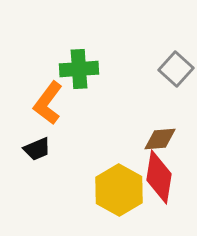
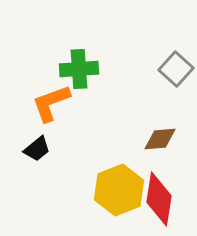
orange L-shape: moved 3 px right; rotated 33 degrees clockwise
black trapezoid: rotated 16 degrees counterclockwise
red diamond: moved 22 px down
yellow hexagon: rotated 9 degrees clockwise
